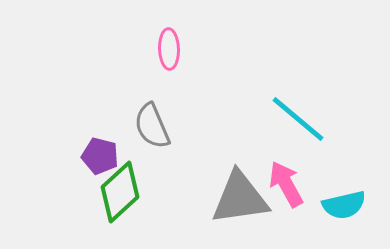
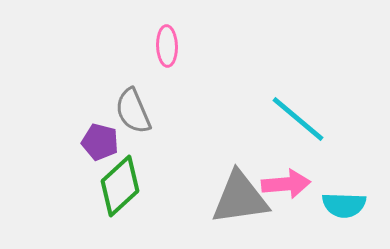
pink ellipse: moved 2 px left, 3 px up
gray semicircle: moved 19 px left, 15 px up
purple pentagon: moved 14 px up
pink arrow: rotated 114 degrees clockwise
green diamond: moved 6 px up
cyan semicircle: rotated 15 degrees clockwise
